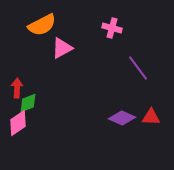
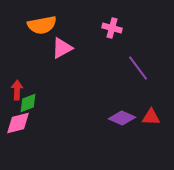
orange semicircle: rotated 16 degrees clockwise
red arrow: moved 2 px down
pink diamond: rotated 20 degrees clockwise
